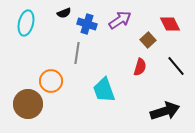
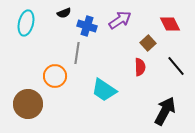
blue cross: moved 2 px down
brown square: moved 3 px down
red semicircle: rotated 18 degrees counterclockwise
orange circle: moved 4 px right, 5 px up
cyan trapezoid: rotated 36 degrees counterclockwise
black arrow: rotated 44 degrees counterclockwise
